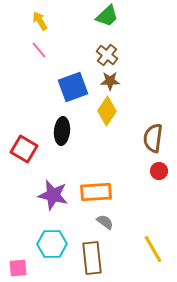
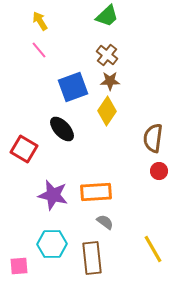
black ellipse: moved 2 px up; rotated 48 degrees counterclockwise
pink square: moved 1 px right, 2 px up
